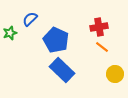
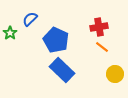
green star: rotated 16 degrees counterclockwise
